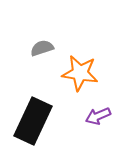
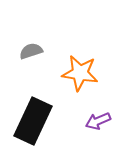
gray semicircle: moved 11 px left, 3 px down
purple arrow: moved 5 px down
